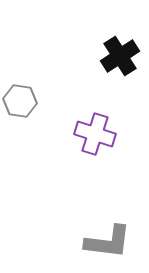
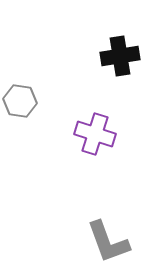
black cross: rotated 24 degrees clockwise
gray L-shape: rotated 63 degrees clockwise
